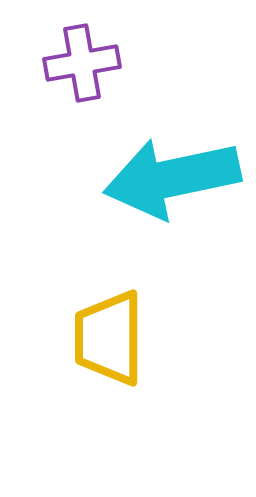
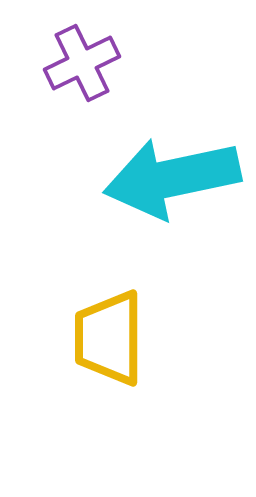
purple cross: rotated 16 degrees counterclockwise
